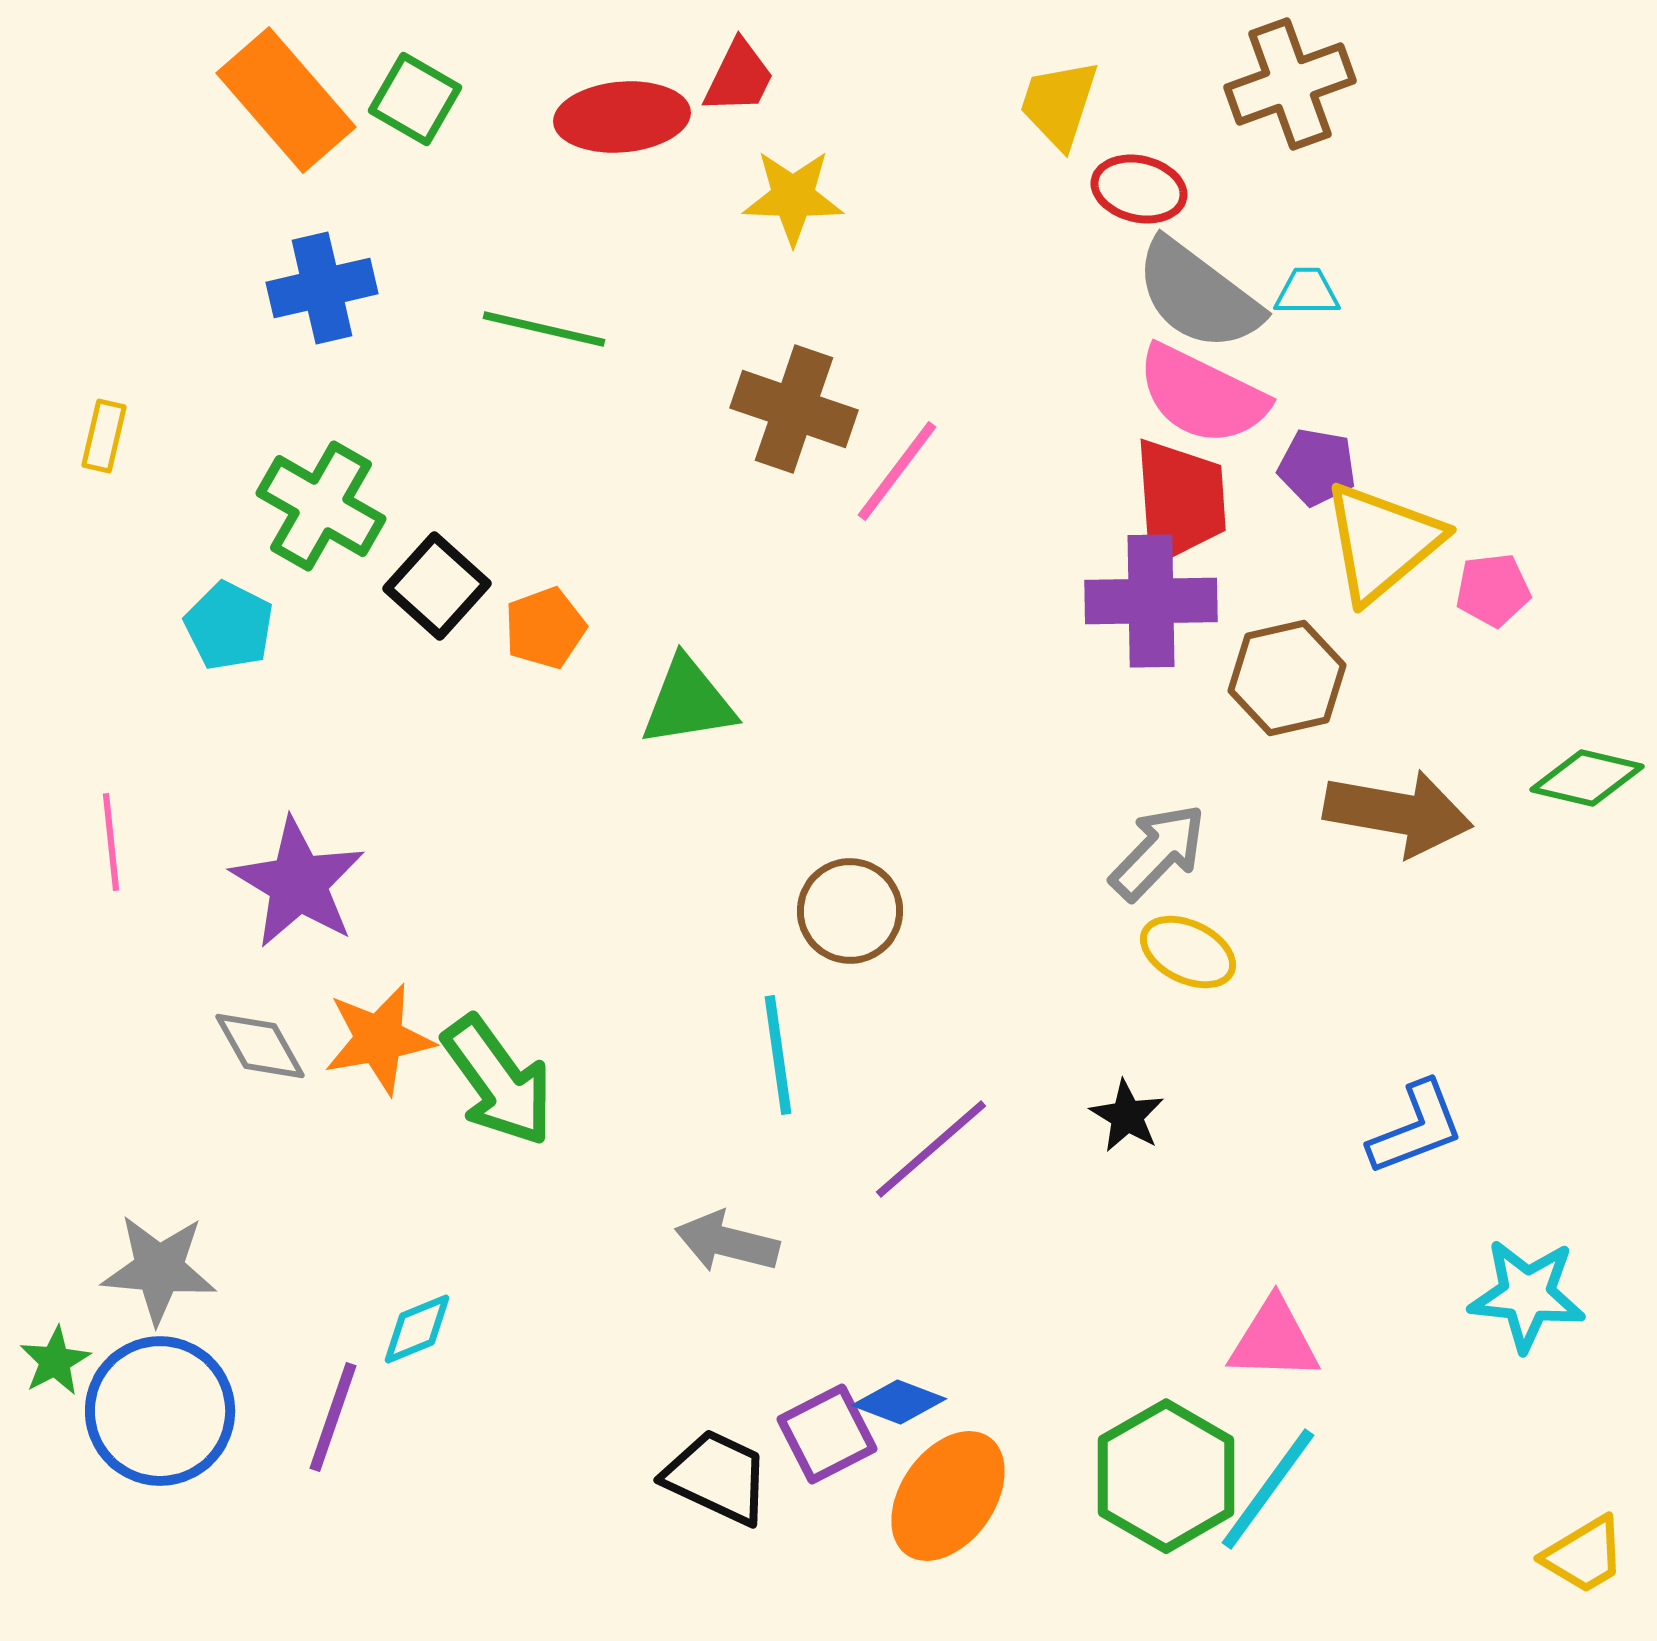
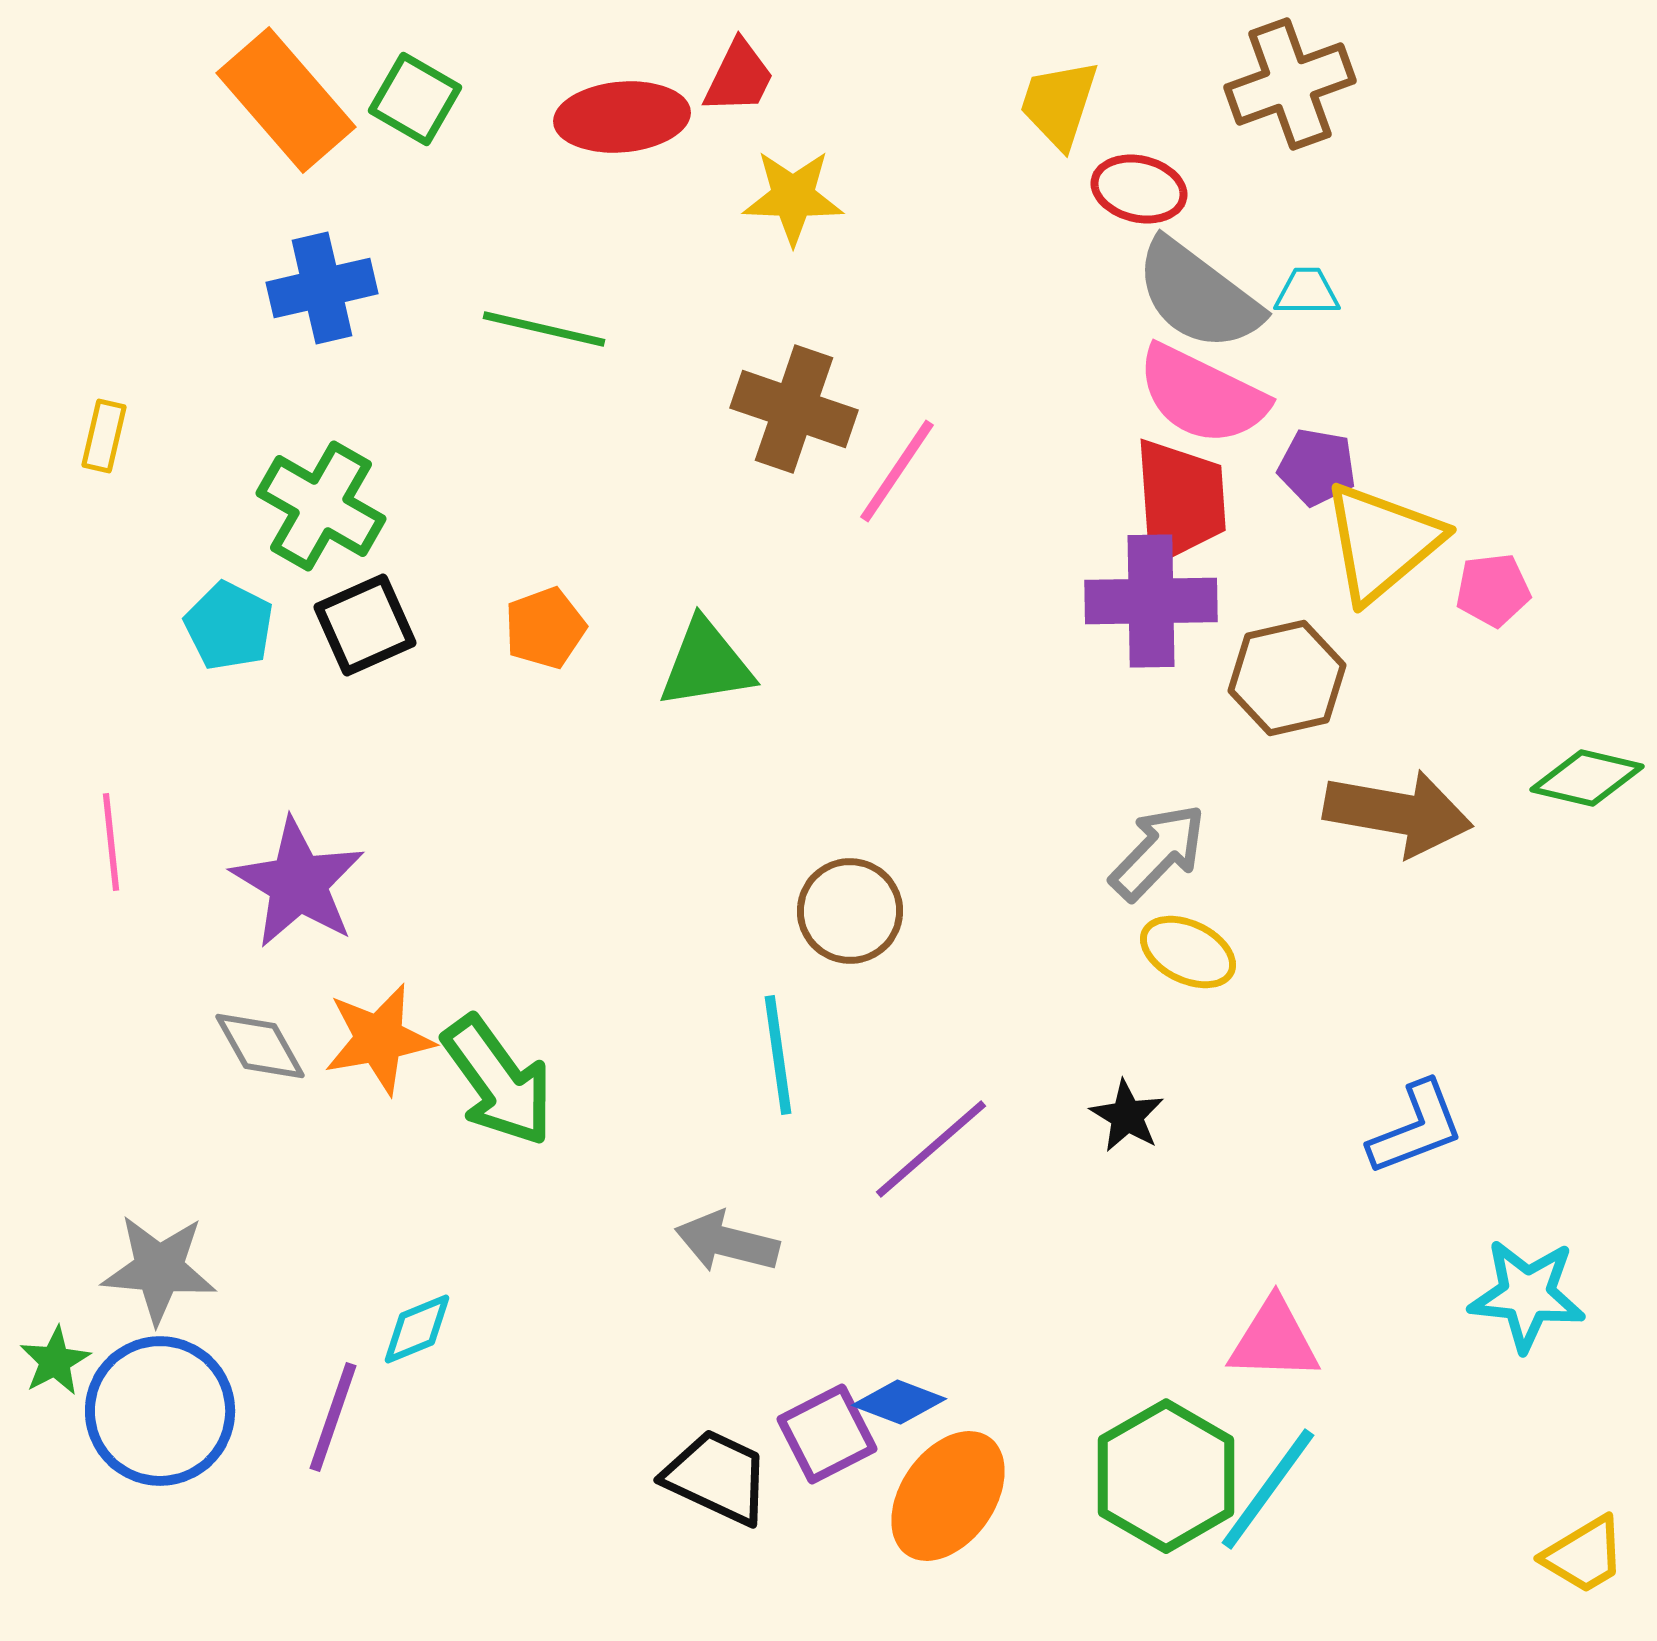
pink line at (897, 471): rotated 3 degrees counterclockwise
black square at (437, 586): moved 72 px left, 39 px down; rotated 24 degrees clockwise
green triangle at (688, 702): moved 18 px right, 38 px up
